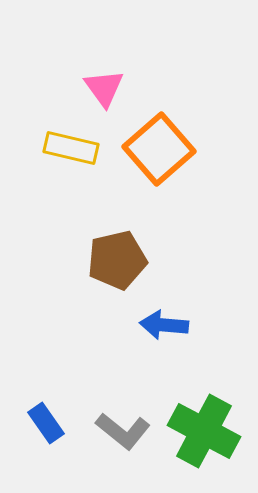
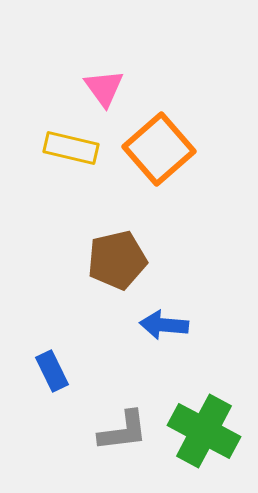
blue rectangle: moved 6 px right, 52 px up; rotated 9 degrees clockwise
gray L-shape: rotated 46 degrees counterclockwise
